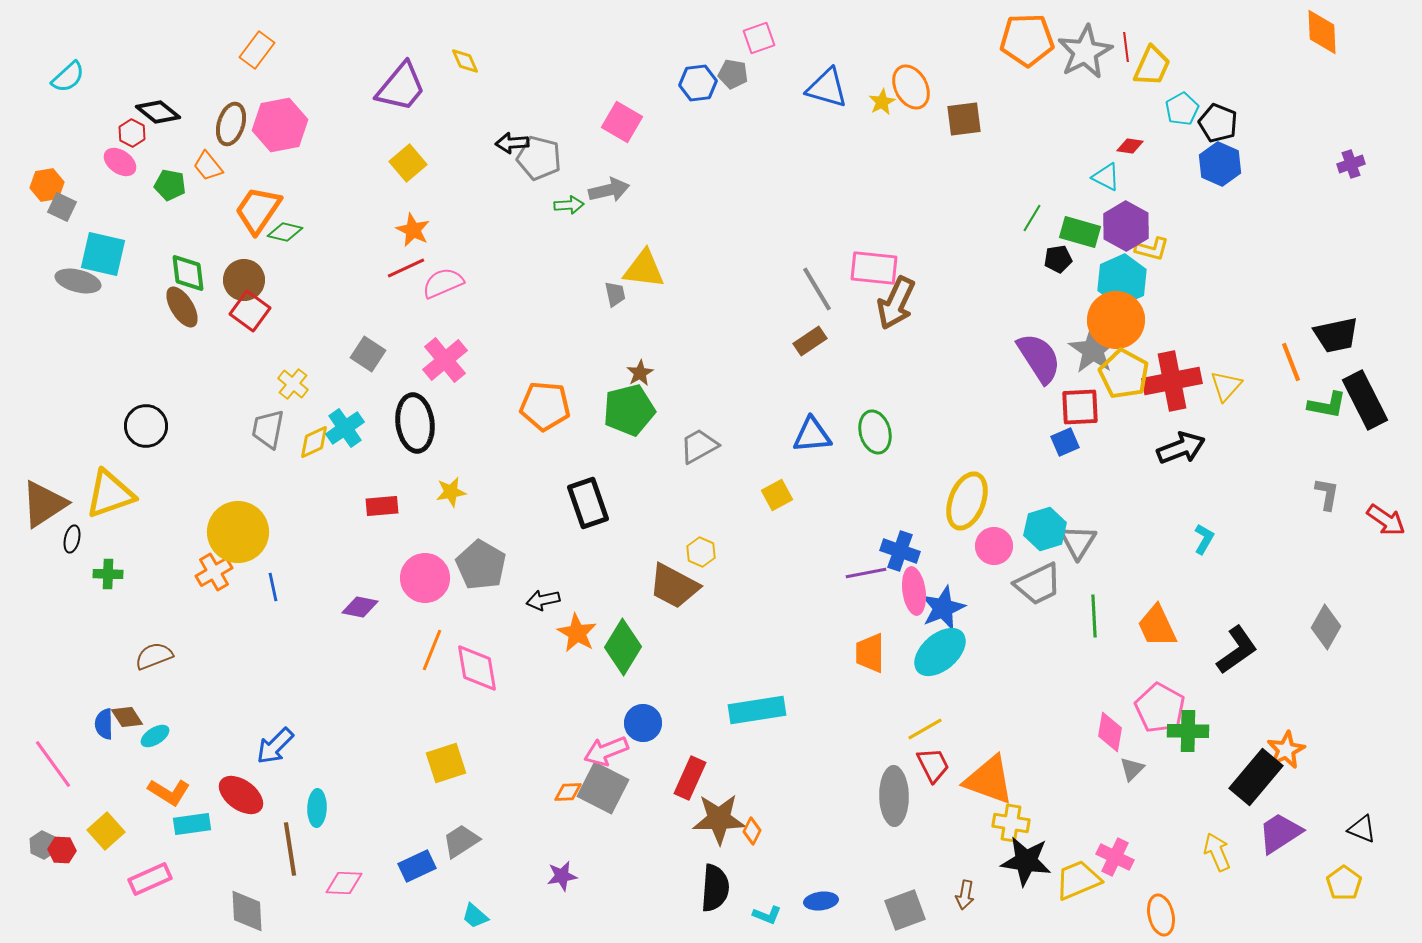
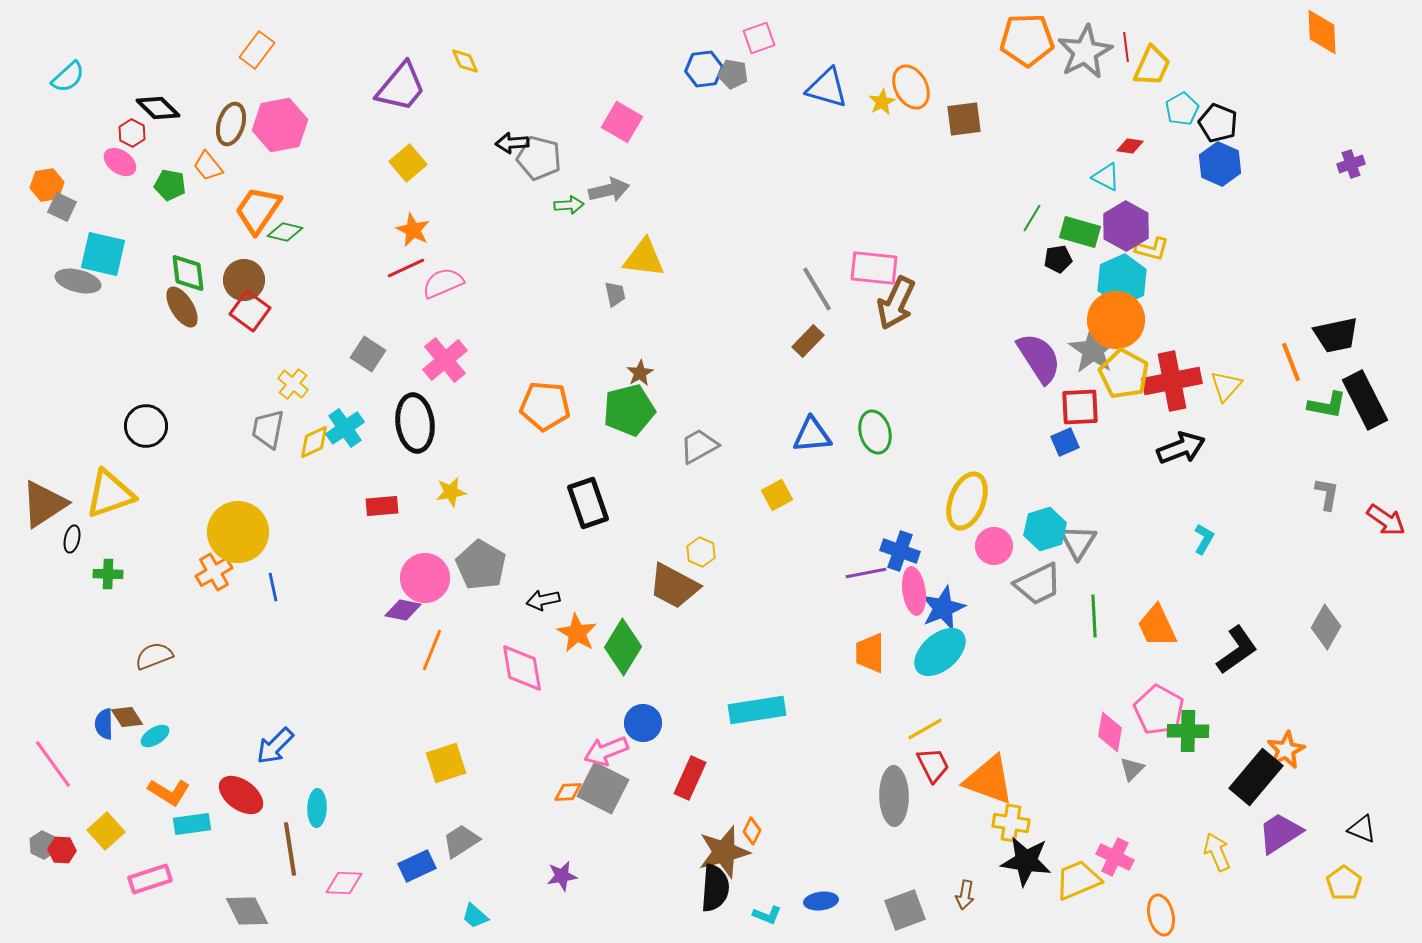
blue hexagon at (698, 83): moved 6 px right, 14 px up
black diamond at (158, 112): moved 4 px up; rotated 6 degrees clockwise
yellow triangle at (644, 269): moved 11 px up
brown rectangle at (810, 341): moved 2 px left; rotated 12 degrees counterclockwise
purple diamond at (360, 607): moved 43 px right, 3 px down
pink diamond at (477, 668): moved 45 px right
pink pentagon at (1160, 708): moved 1 px left, 2 px down
brown star at (719, 819): moved 5 px right, 33 px down; rotated 14 degrees counterclockwise
pink rectangle at (150, 879): rotated 6 degrees clockwise
gray diamond at (247, 911): rotated 24 degrees counterclockwise
